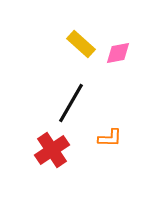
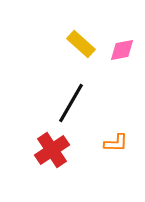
pink diamond: moved 4 px right, 3 px up
orange L-shape: moved 6 px right, 5 px down
